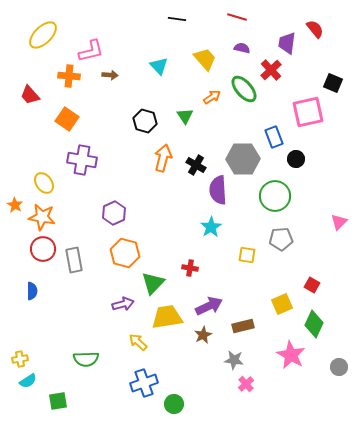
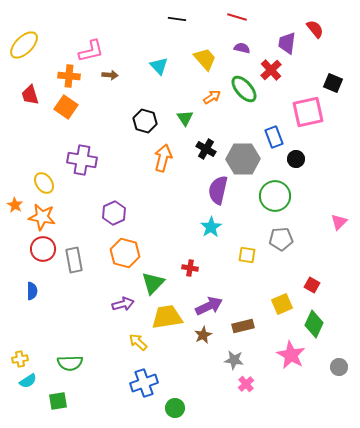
yellow ellipse at (43, 35): moved 19 px left, 10 px down
red trapezoid at (30, 95): rotated 25 degrees clockwise
green triangle at (185, 116): moved 2 px down
orange square at (67, 119): moved 1 px left, 12 px up
black cross at (196, 165): moved 10 px right, 16 px up
purple semicircle at (218, 190): rotated 16 degrees clockwise
green semicircle at (86, 359): moved 16 px left, 4 px down
green circle at (174, 404): moved 1 px right, 4 px down
